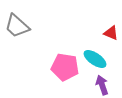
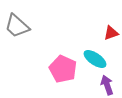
red triangle: rotated 42 degrees counterclockwise
pink pentagon: moved 2 px left, 2 px down; rotated 16 degrees clockwise
purple arrow: moved 5 px right
